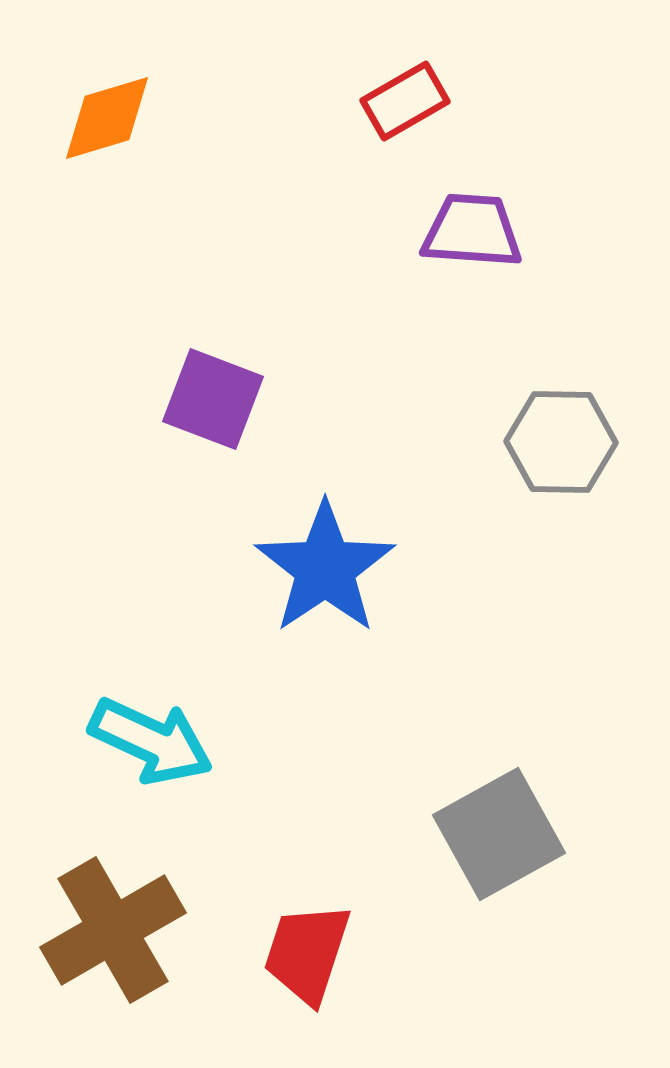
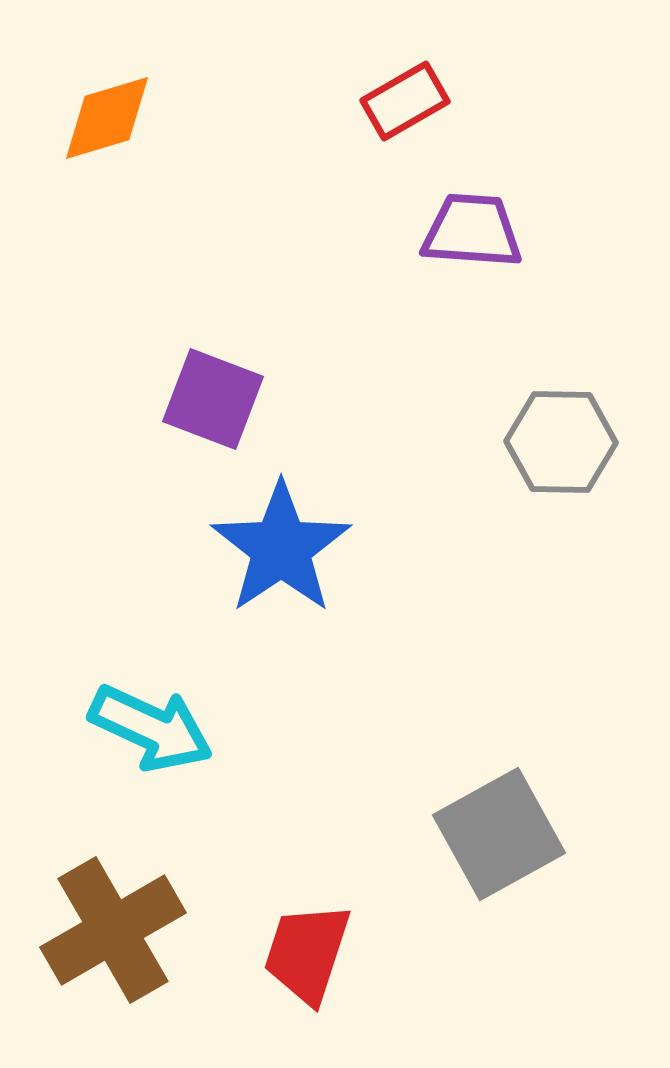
blue star: moved 44 px left, 20 px up
cyan arrow: moved 13 px up
